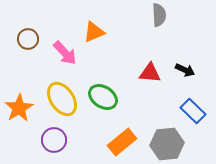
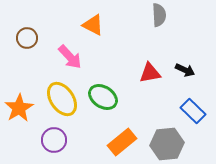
orange triangle: moved 1 px left, 7 px up; rotated 50 degrees clockwise
brown circle: moved 1 px left, 1 px up
pink arrow: moved 5 px right, 4 px down
red triangle: rotated 15 degrees counterclockwise
